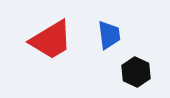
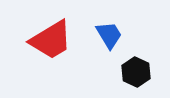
blue trapezoid: rotated 24 degrees counterclockwise
